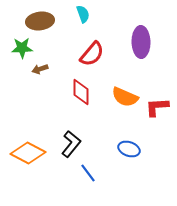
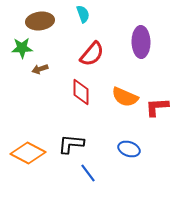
black L-shape: rotated 124 degrees counterclockwise
